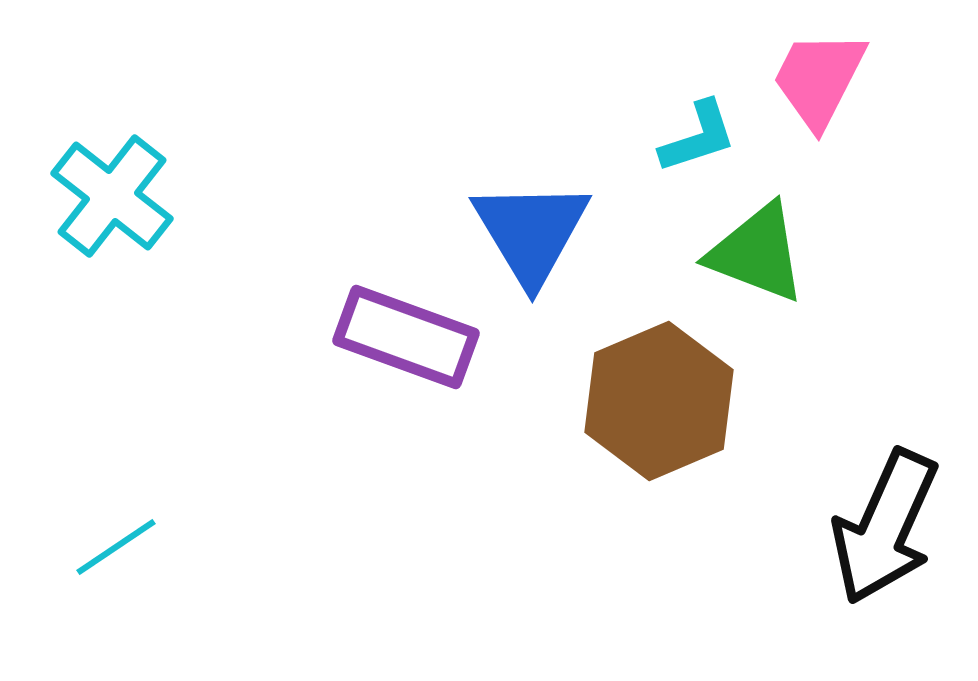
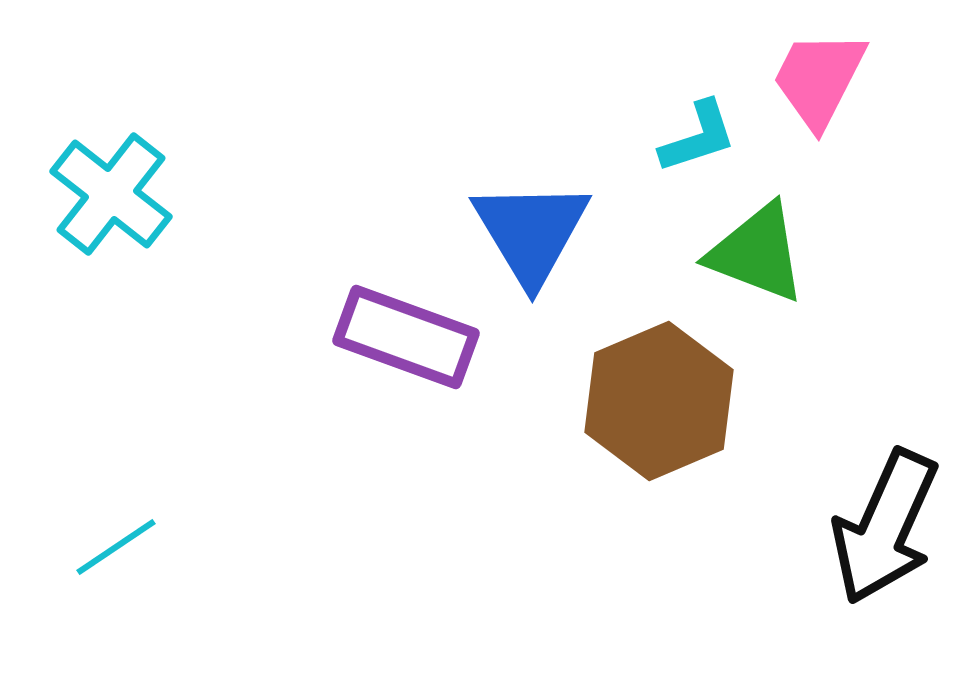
cyan cross: moved 1 px left, 2 px up
